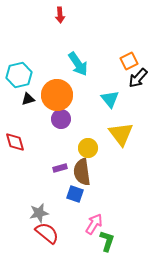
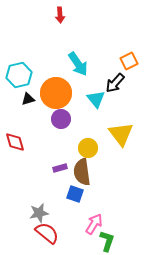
black arrow: moved 23 px left, 5 px down
orange circle: moved 1 px left, 2 px up
cyan triangle: moved 14 px left
